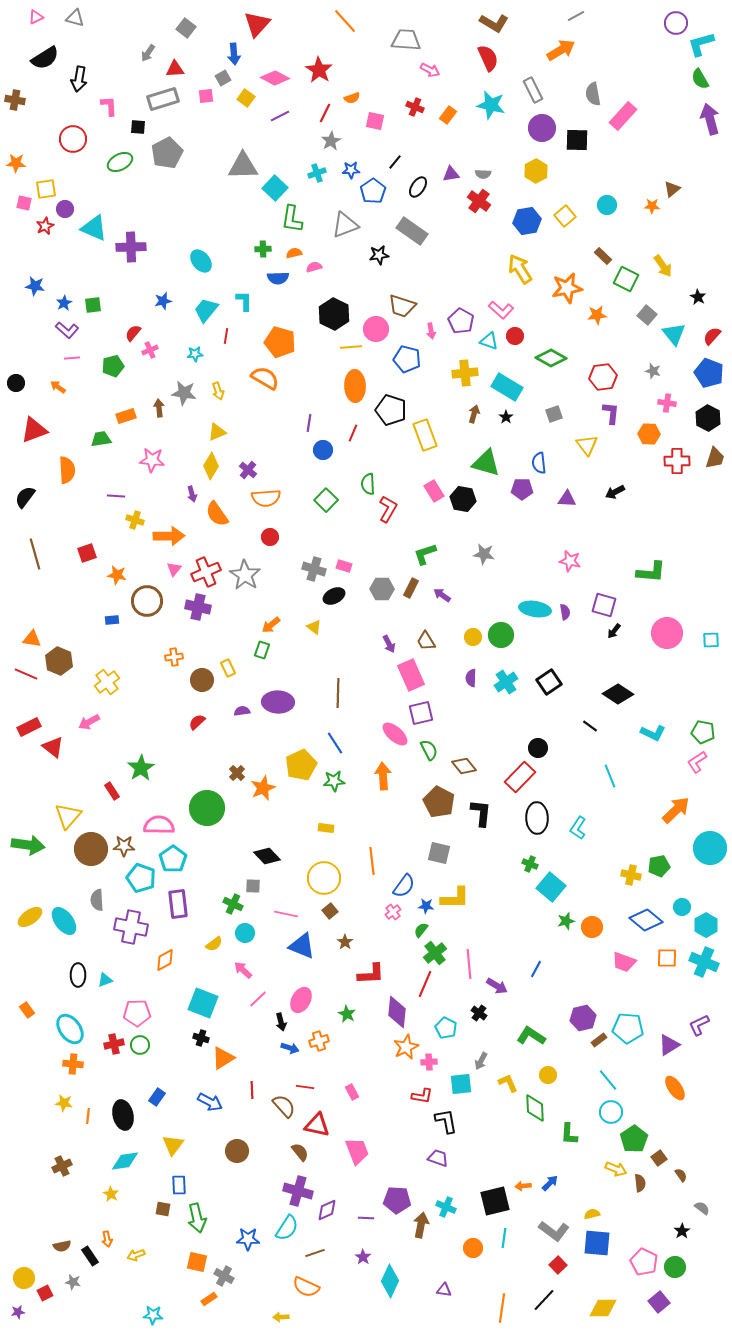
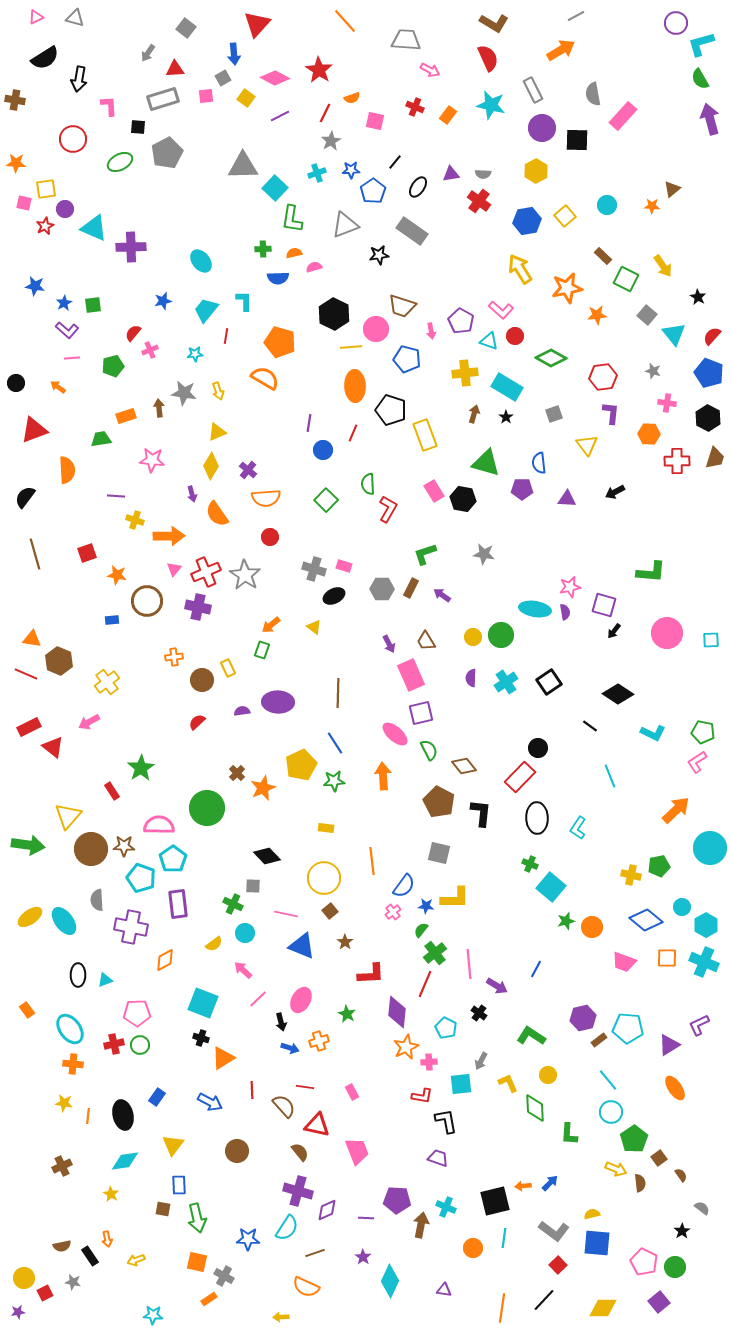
pink star at (570, 561): moved 26 px down; rotated 25 degrees counterclockwise
yellow arrow at (136, 1255): moved 5 px down
